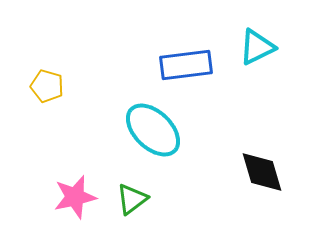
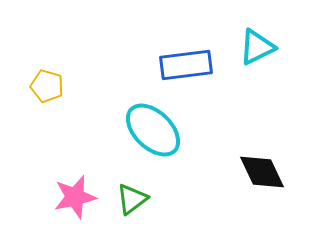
black diamond: rotated 9 degrees counterclockwise
